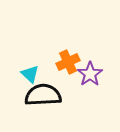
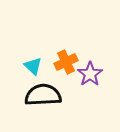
orange cross: moved 2 px left
cyan triangle: moved 3 px right, 8 px up
